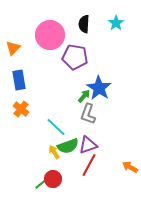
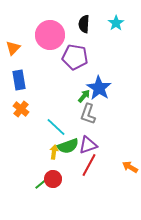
yellow arrow: rotated 40 degrees clockwise
